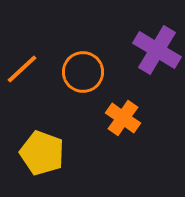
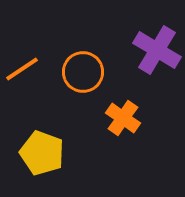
orange line: rotated 9 degrees clockwise
